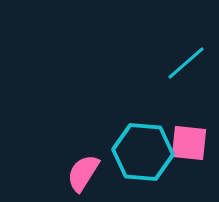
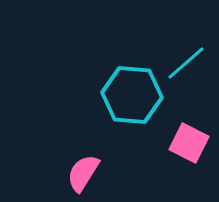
pink square: rotated 21 degrees clockwise
cyan hexagon: moved 11 px left, 57 px up
